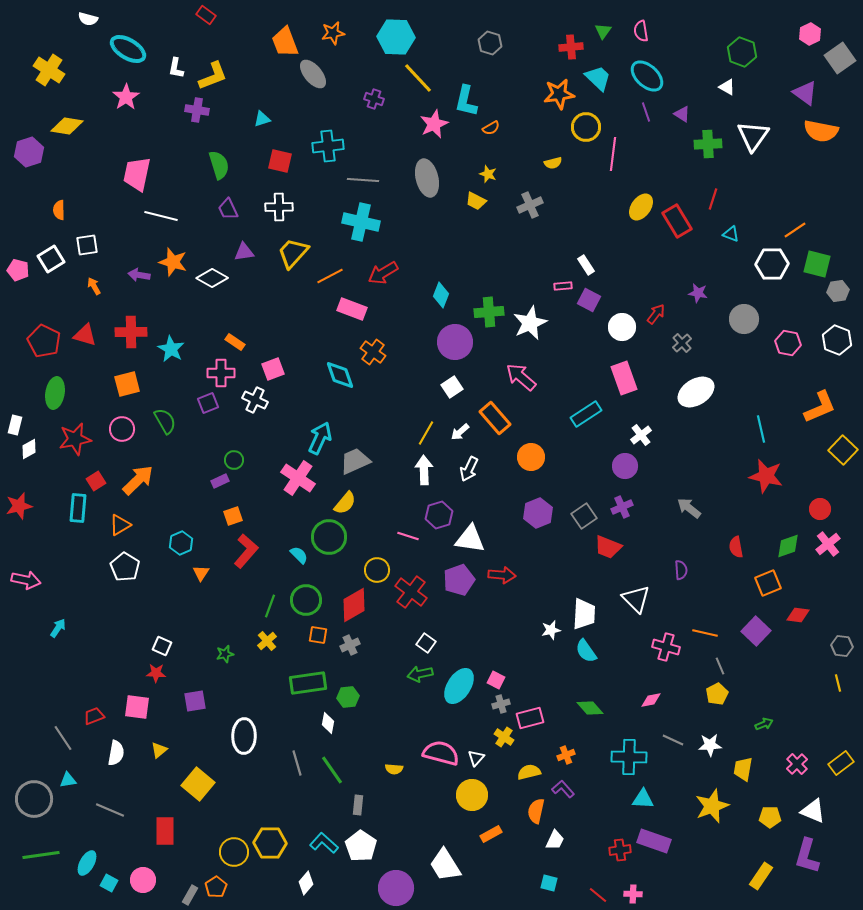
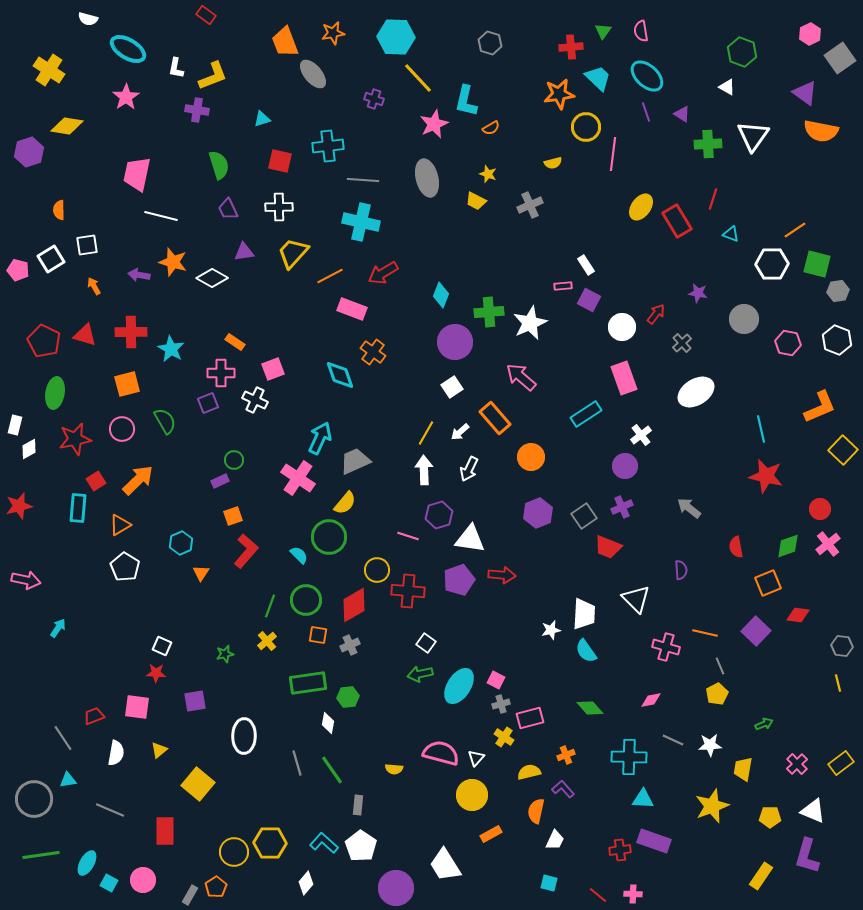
red cross at (411, 592): moved 3 px left, 1 px up; rotated 32 degrees counterclockwise
